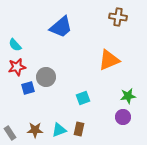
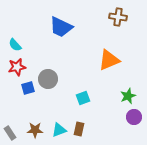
blue trapezoid: rotated 65 degrees clockwise
gray circle: moved 2 px right, 2 px down
green star: rotated 14 degrees counterclockwise
purple circle: moved 11 px right
